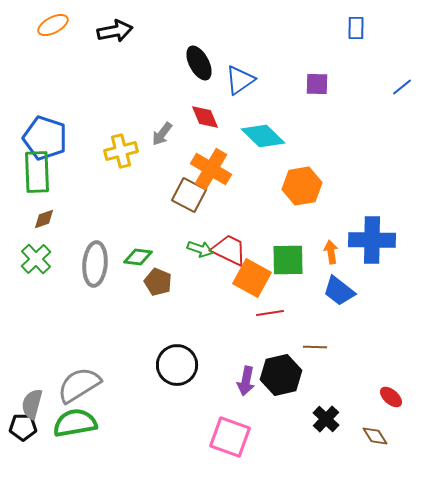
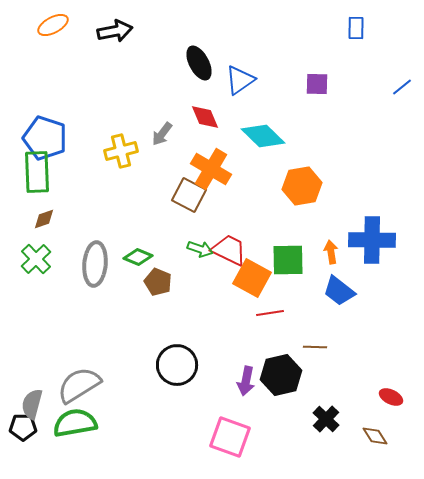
green diamond at (138, 257): rotated 16 degrees clockwise
red ellipse at (391, 397): rotated 15 degrees counterclockwise
